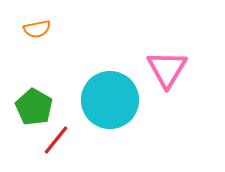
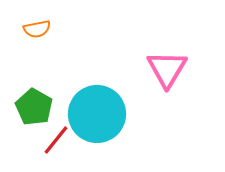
cyan circle: moved 13 px left, 14 px down
